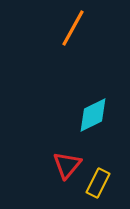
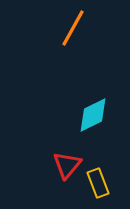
yellow rectangle: rotated 48 degrees counterclockwise
